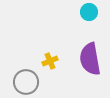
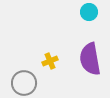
gray circle: moved 2 px left, 1 px down
